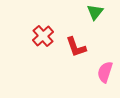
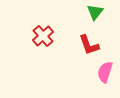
red L-shape: moved 13 px right, 2 px up
